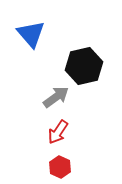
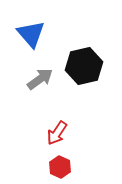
gray arrow: moved 16 px left, 18 px up
red arrow: moved 1 px left, 1 px down
